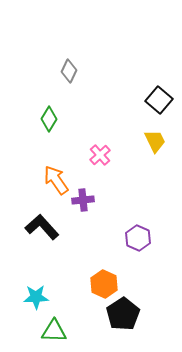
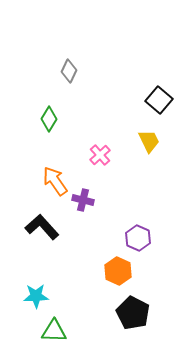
yellow trapezoid: moved 6 px left
orange arrow: moved 1 px left, 1 px down
purple cross: rotated 20 degrees clockwise
orange hexagon: moved 14 px right, 13 px up
cyan star: moved 1 px up
black pentagon: moved 10 px right, 1 px up; rotated 12 degrees counterclockwise
